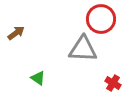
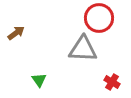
red circle: moved 2 px left, 1 px up
green triangle: moved 1 px right, 2 px down; rotated 21 degrees clockwise
red cross: moved 1 px left, 1 px up
